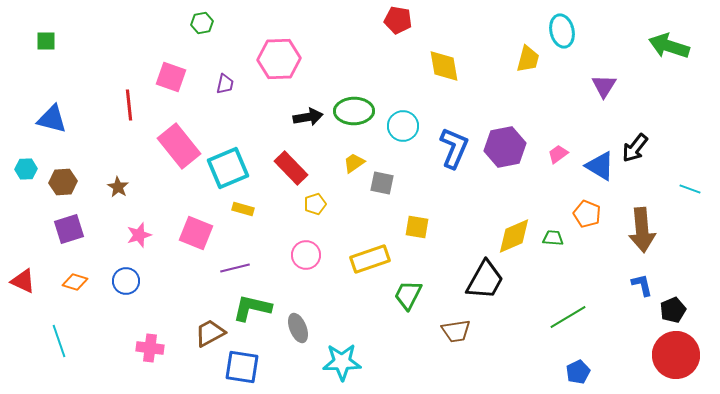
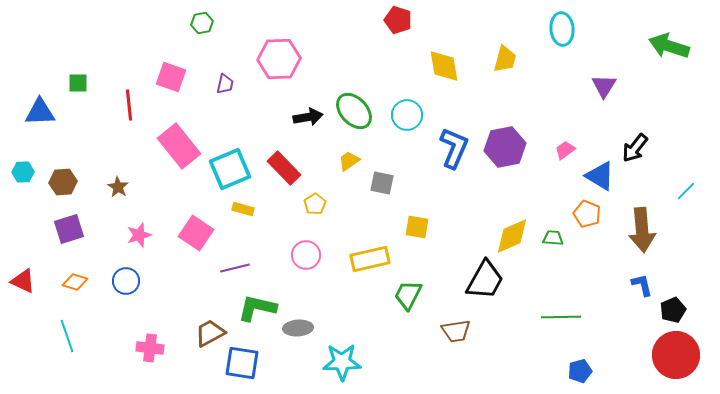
red pentagon at (398, 20): rotated 8 degrees clockwise
cyan ellipse at (562, 31): moved 2 px up; rotated 8 degrees clockwise
green square at (46, 41): moved 32 px right, 42 px down
yellow trapezoid at (528, 59): moved 23 px left
green ellipse at (354, 111): rotated 48 degrees clockwise
blue triangle at (52, 119): moved 12 px left, 7 px up; rotated 16 degrees counterclockwise
cyan circle at (403, 126): moved 4 px right, 11 px up
pink trapezoid at (558, 154): moved 7 px right, 4 px up
yellow trapezoid at (354, 163): moved 5 px left, 2 px up
blue triangle at (600, 166): moved 10 px down
cyan square at (228, 168): moved 2 px right, 1 px down
red rectangle at (291, 168): moved 7 px left
cyan hexagon at (26, 169): moved 3 px left, 3 px down
cyan line at (690, 189): moved 4 px left, 2 px down; rotated 65 degrees counterclockwise
yellow pentagon at (315, 204): rotated 15 degrees counterclockwise
pink square at (196, 233): rotated 12 degrees clockwise
yellow diamond at (514, 236): moved 2 px left
yellow rectangle at (370, 259): rotated 6 degrees clockwise
green L-shape at (252, 308): moved 5 px right
green line at (568, 317): moved 7 px left; rotated 30 degrees clockwise
gray ellipse at (298, 328): rotated 72 degrees counterclockwise
cyan line at (59, 341): moved 8 px right, 5 px up
blue square at (242, 367): moved 4 px up
blue pentagon at (578, 372): moved 2 px right, 1 px up; rotated 10 degrees clockwise
